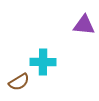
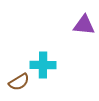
cyan cross: moved 3 px down
